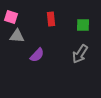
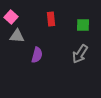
pink square: rotated 24 degrees clockwise
purple semicircle: rotated 28 degrees counterclockwise
